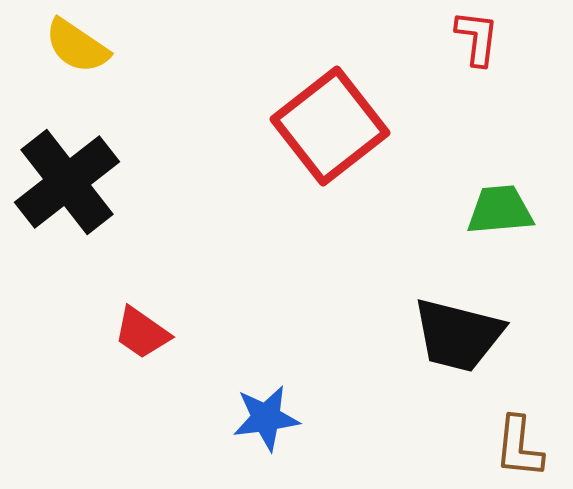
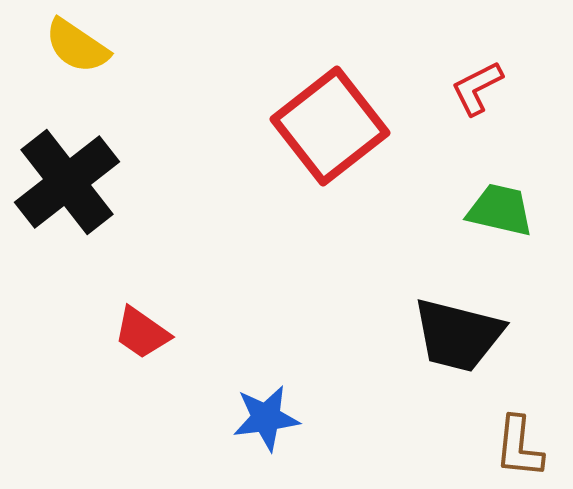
red L-shape: moved 50 px down; rotated 124 degrees counterclockwise
green trapezoid: rotated 18 degrees clockwise
